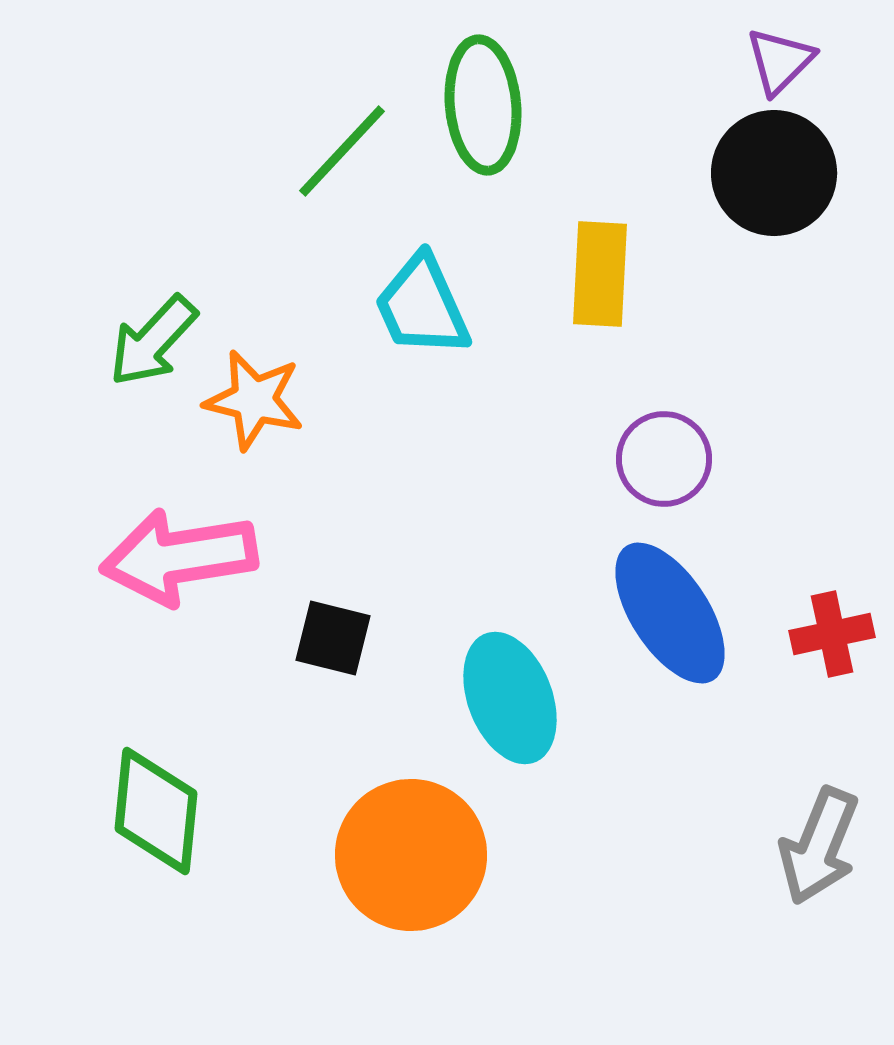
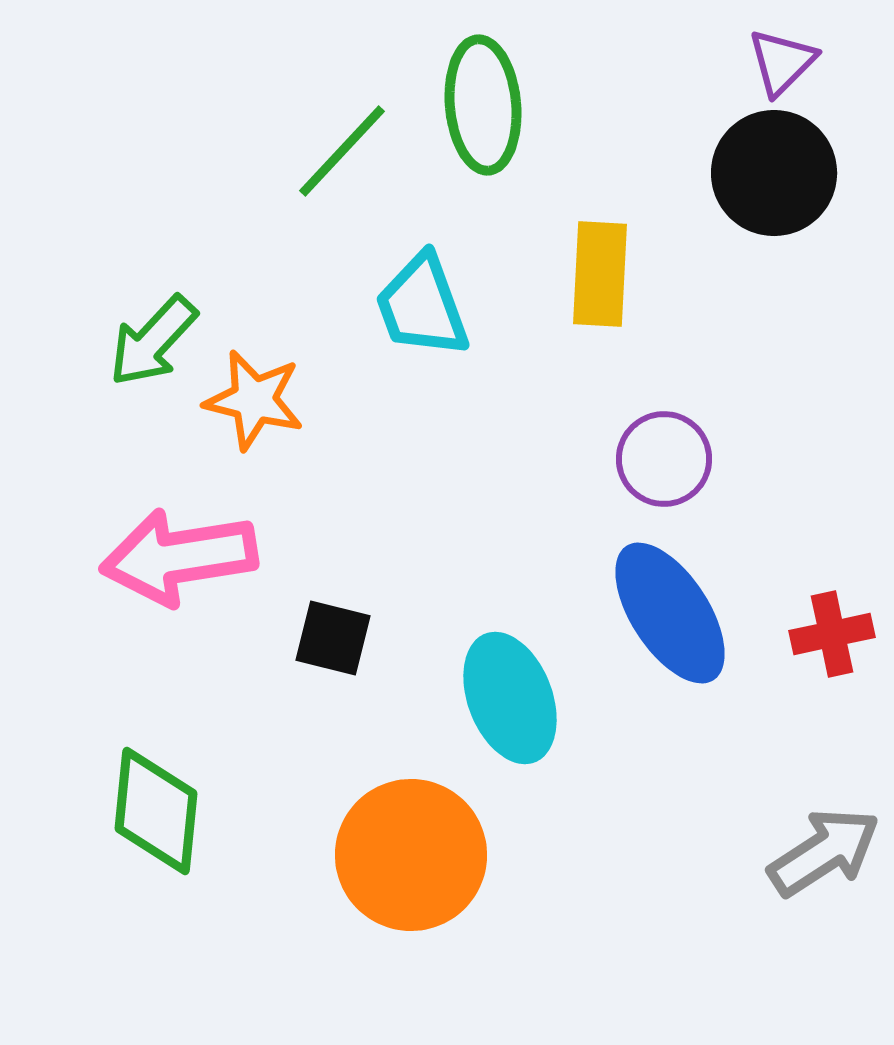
purple triangle: moved 2 px right, 1 px down
cyan trapezoid: rotated 4 degrees clockwise
gray arrow: moved 5 px right, 6 px down; rotated 145 degrees counterclockwise
